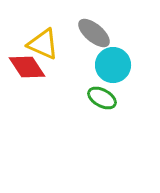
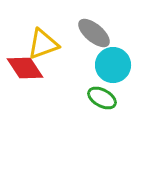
yellow triangle: rotated 44 degrees counterclockwise
red diamond: moved 2 px left, 1 px down
